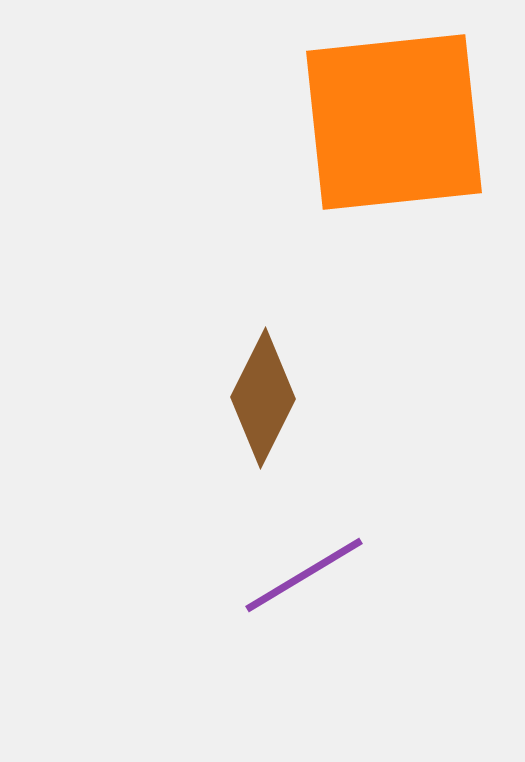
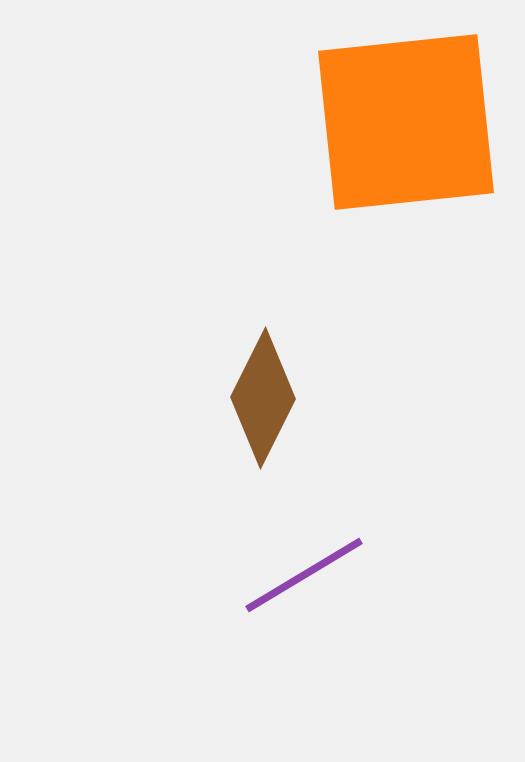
orange square: moved 12 px right
